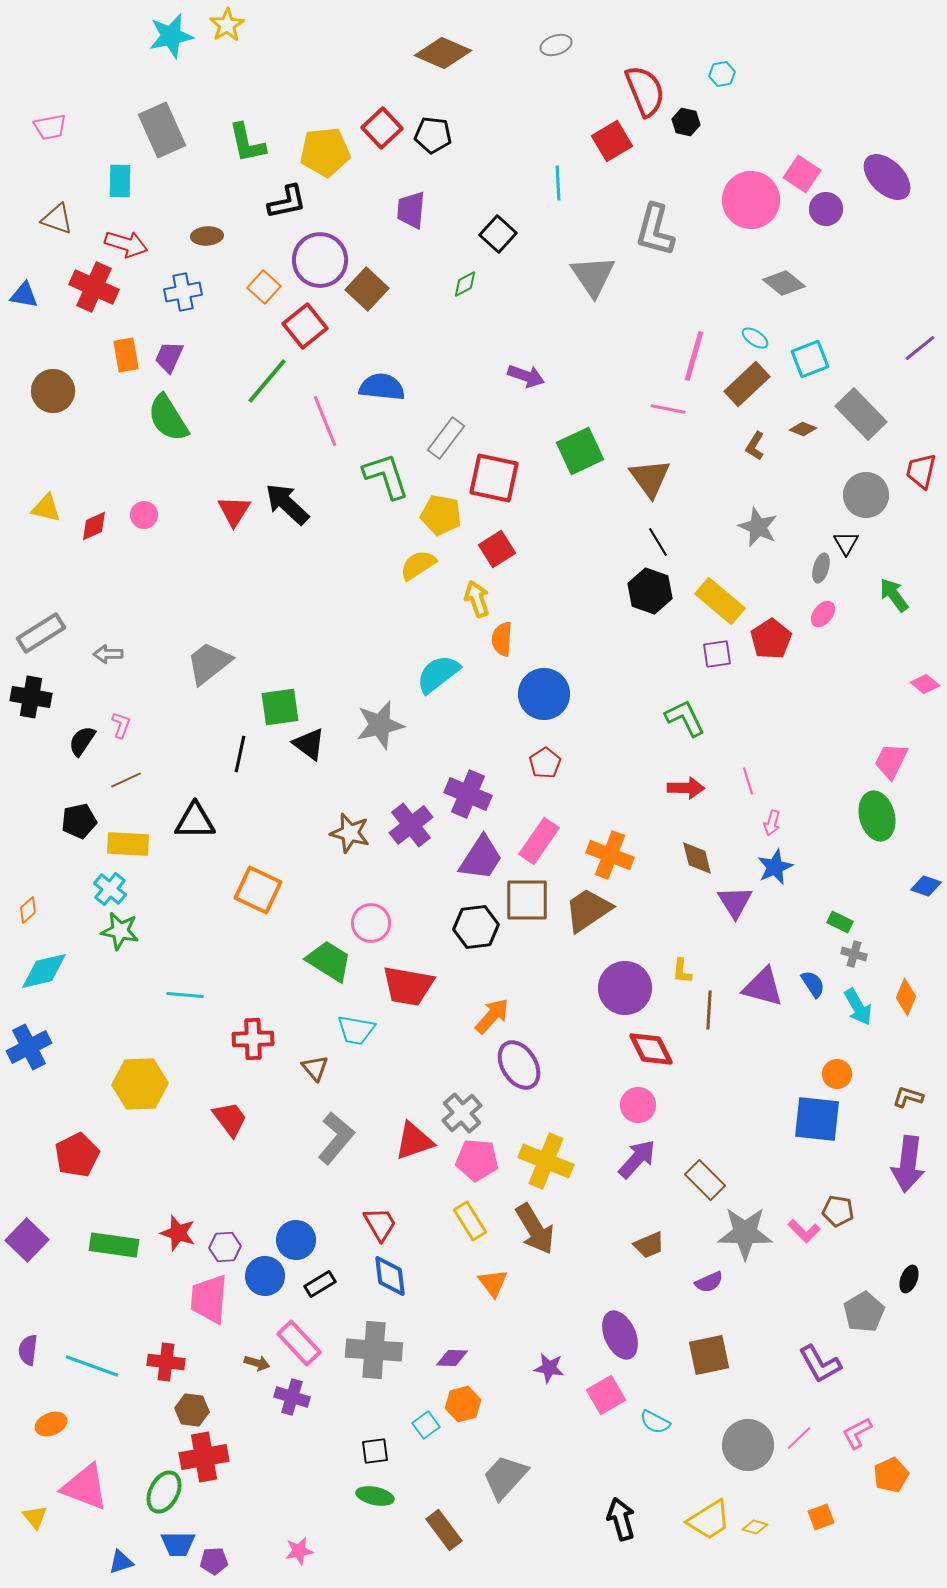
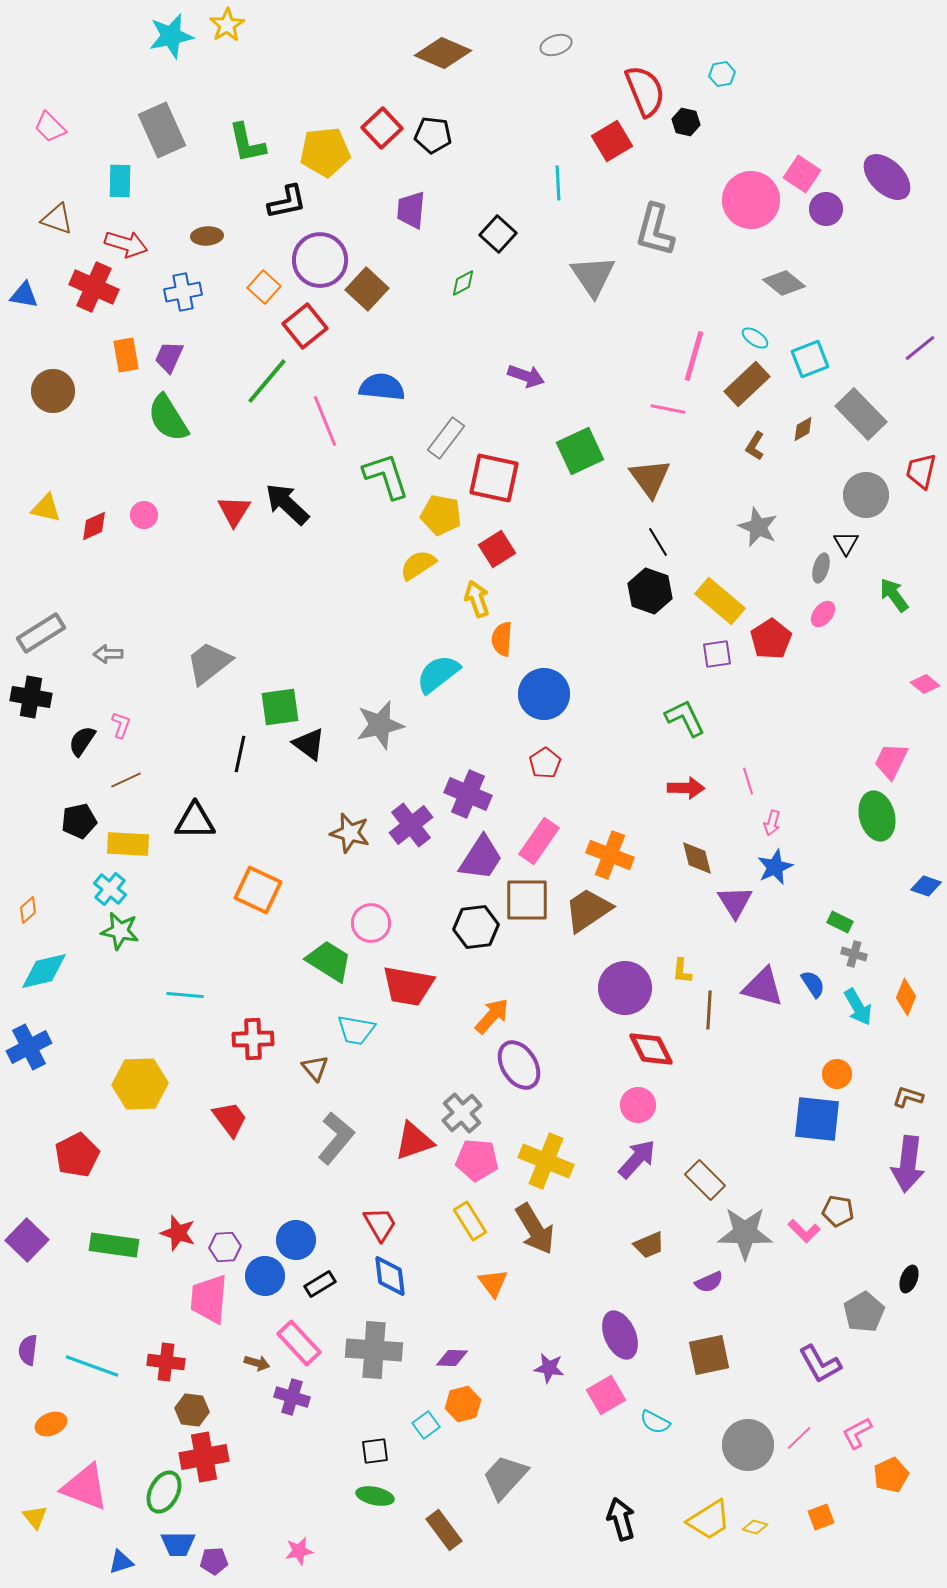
pink trapezoid at (50, 127): rotated 56 degrees clockwise
green diamond at (465, 284): moved 2 px left, 1 px up
brown diamond at (803, 429): rotated 52 degrees counterclockwise
